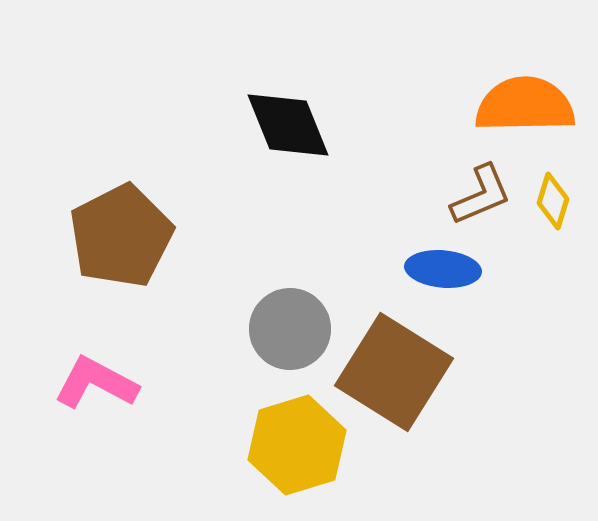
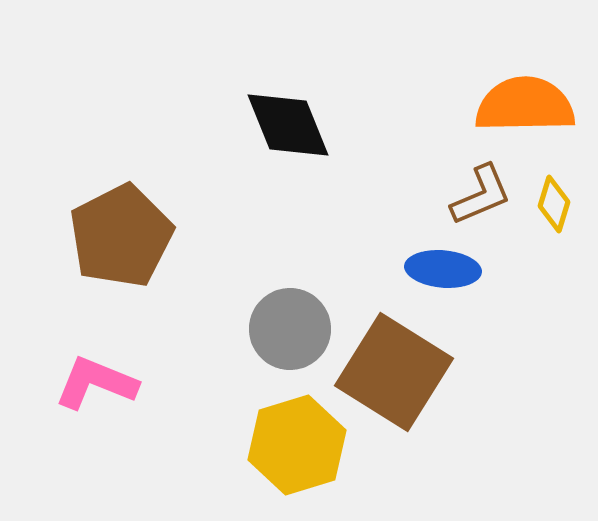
yellow diamond: moved 1 px right, 3 px down
pink L-shape: rotated 6 degrees counterclockwise
